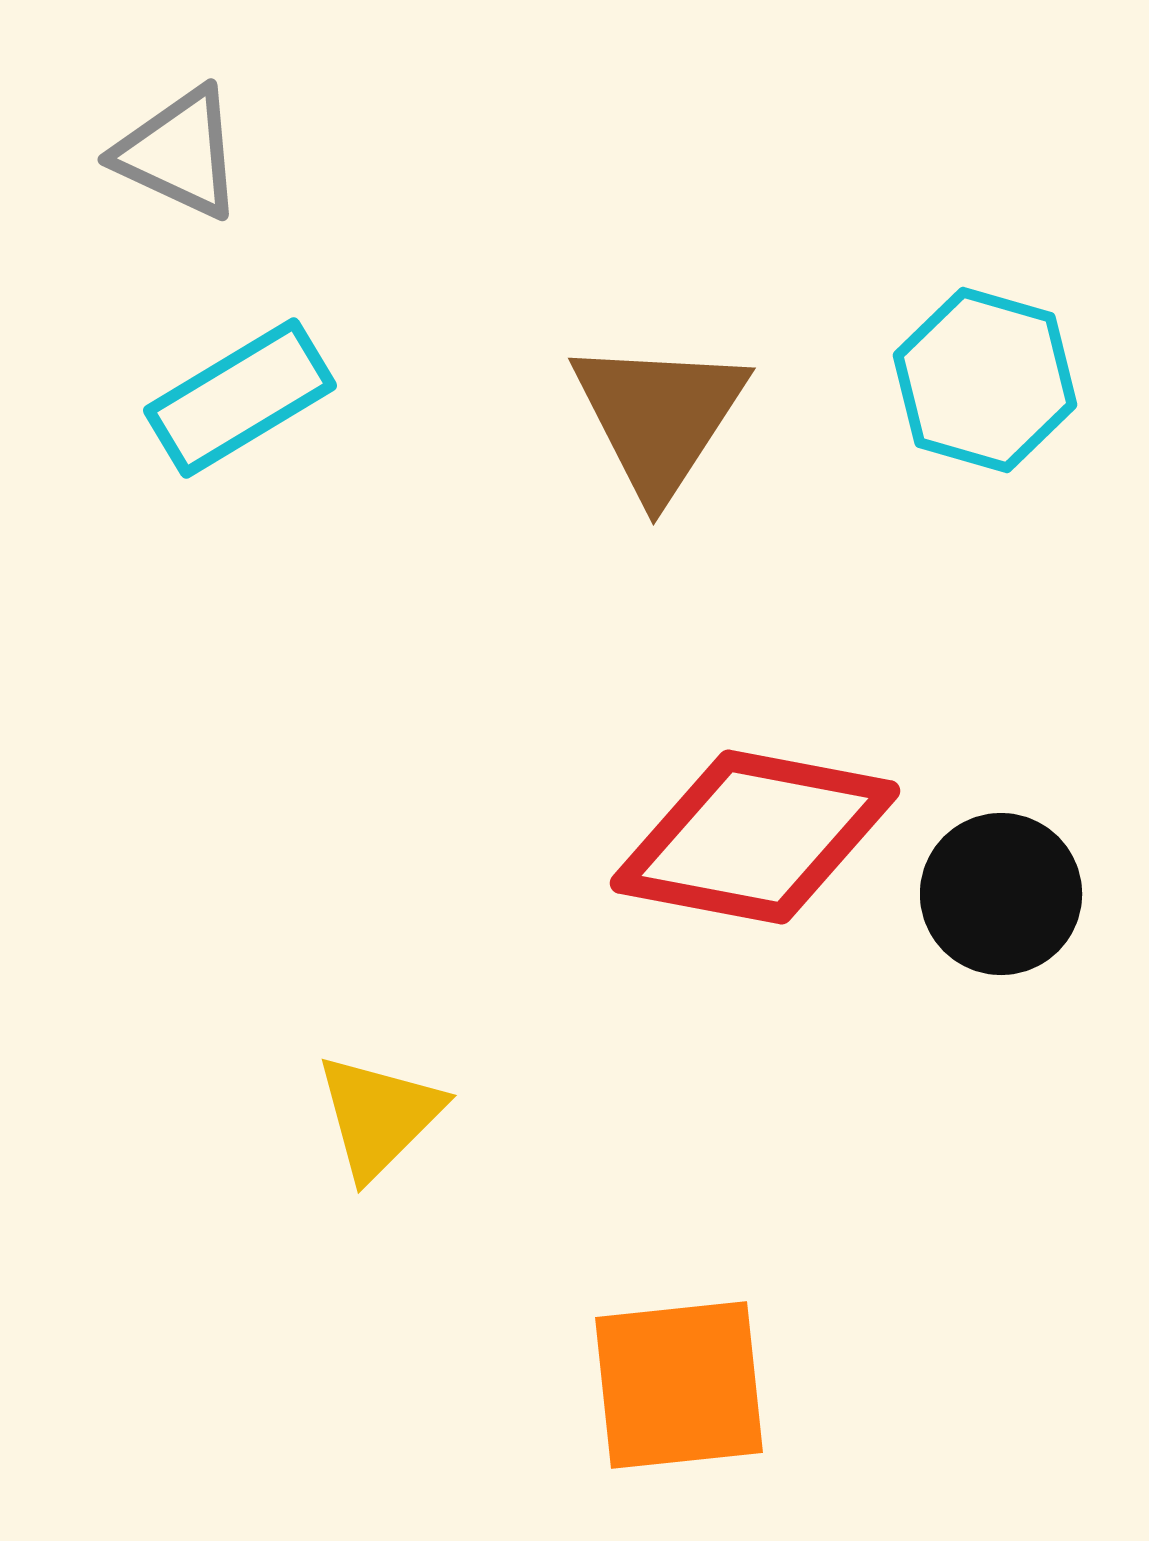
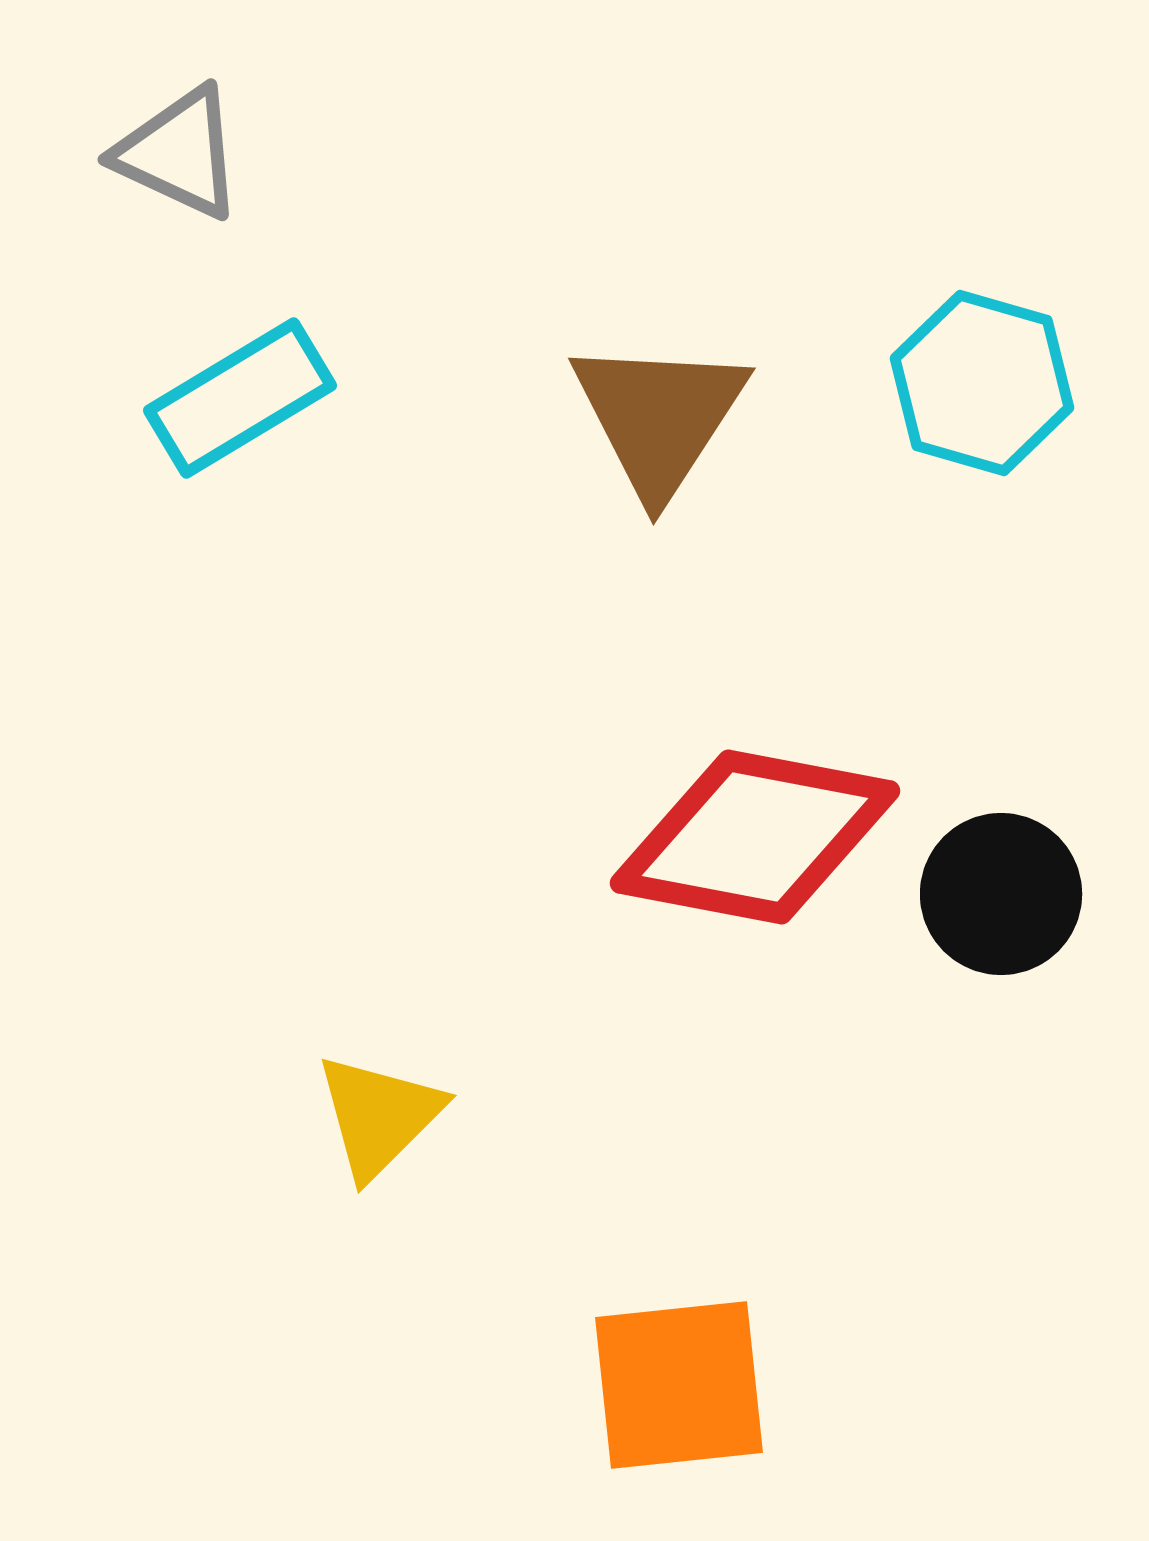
cyan hexagon: moved 3 px left, 3 px down
